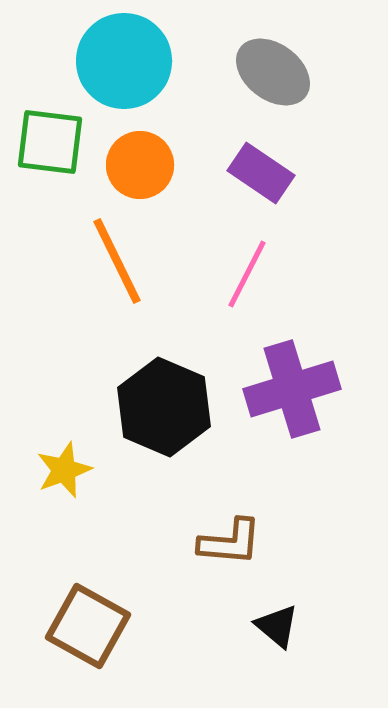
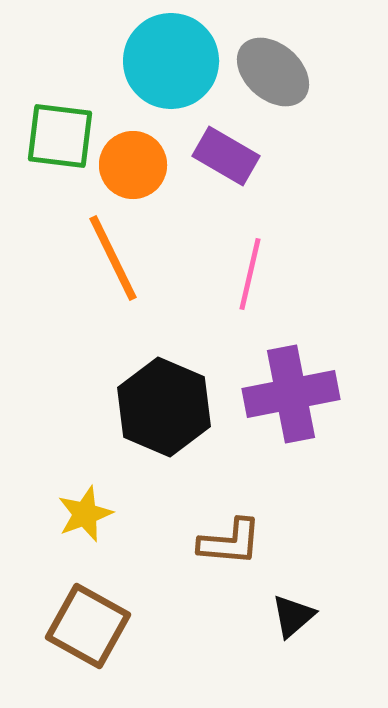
cyan circle: moved 47 px right
gray ellipse: rotated 4 degrees clockwise
green square: moved 10 px right, 6 px up
orange circle: moved 7 px left
purple rectangle: moved 35 px left, 17 px up; rotated 4 degrees counterclockwise
orange line: moved 4 px left, 3 px up
pink line: moved 3 px right; rotated 14 degrees counterclockwise
purple cross: moved 1 px left, 5 px down; rotated 6 degrees clockwise
yellow star: moved 21 px right, 44 px down
black triangle: moved 16 px right, 10 px up; rotated 39 degrees clockwise
